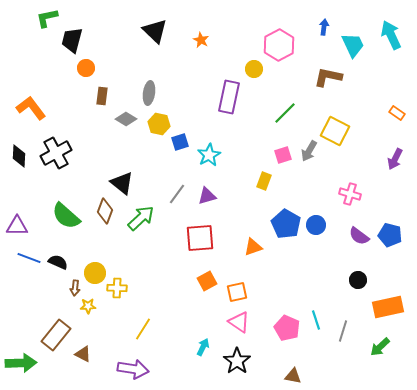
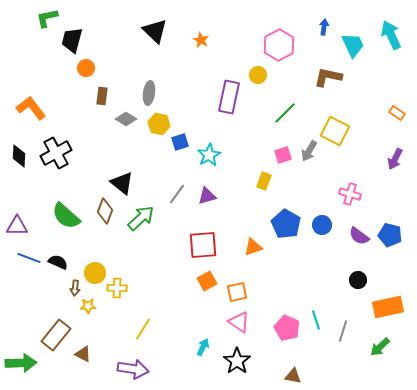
yellow circle at (254, 69): moved 4 px right, 6 px down
blue circle at (316, 225): moved 6 px right
red square at (200, 238): moved 3 px right, 7 px down
